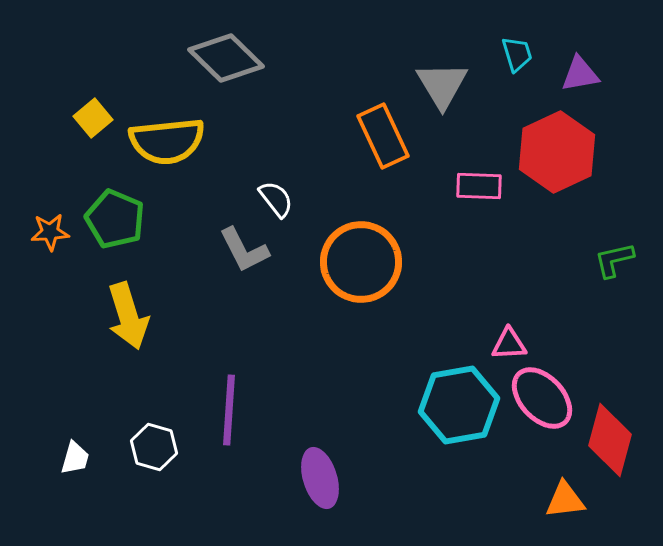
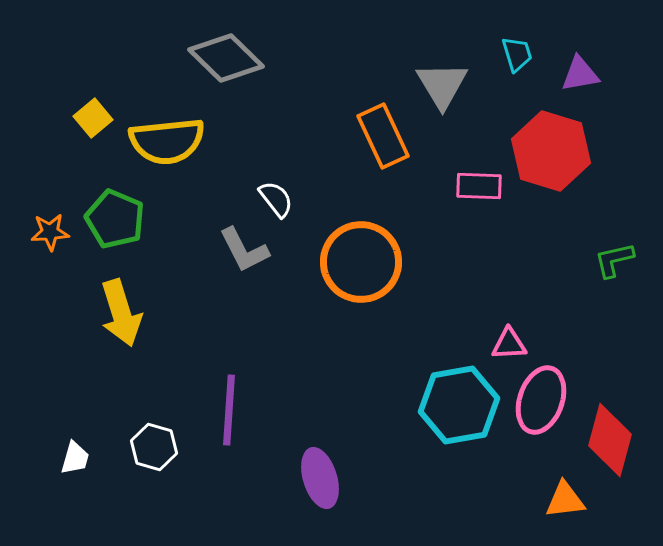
red hexagon: moved 6 px left, 1 px up; rotated 18 degrees counterclockwise
yellow arrow: moved 7 px left, 3 px up
pink ellipse: moved 1 px left, 2 px down; rotated 62 degrees clockwise
